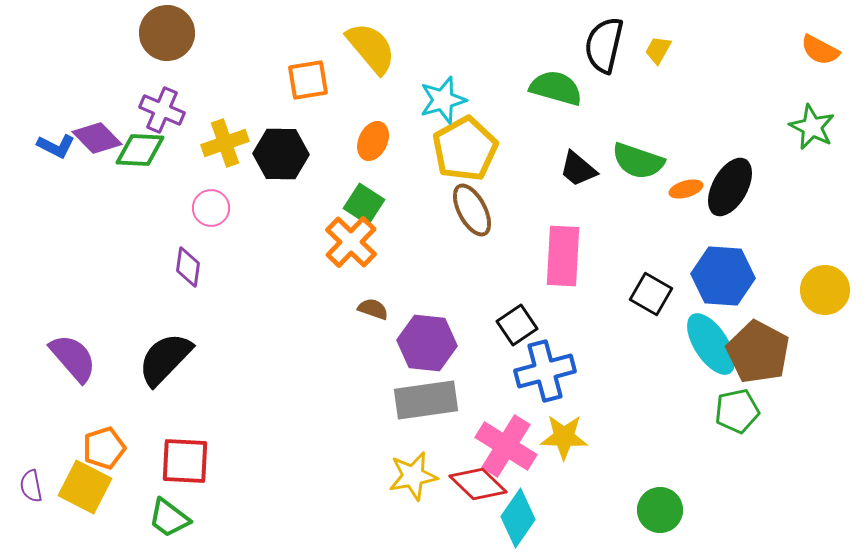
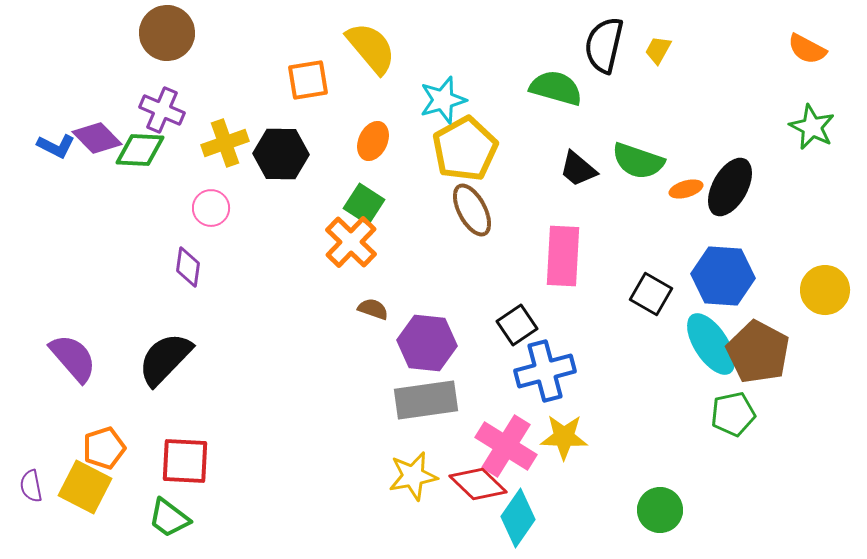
orange semicircle at (820, 50): moved 13 px left, 1 px up
green pentagon at (737, 411): moved 4 px left, 3 px down
